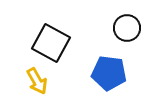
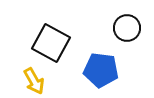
blue pentagon: moved 8 px left, 3 px up
yellow arrow: moved 3 px left
